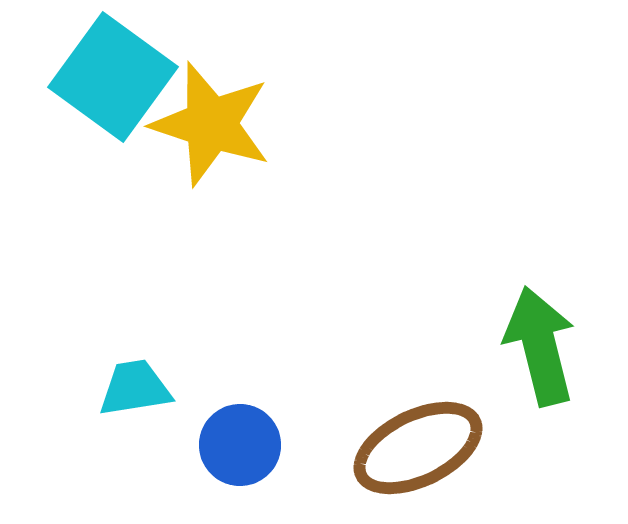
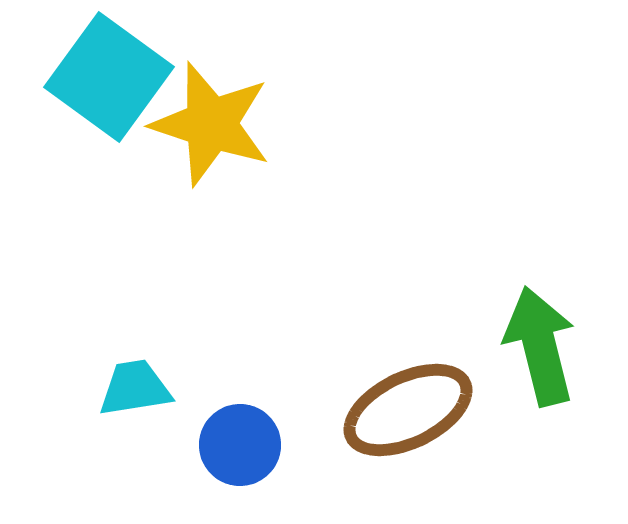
cyan square: moved 4 px left
brown ellipse: moved 10 px left, 38 px up
